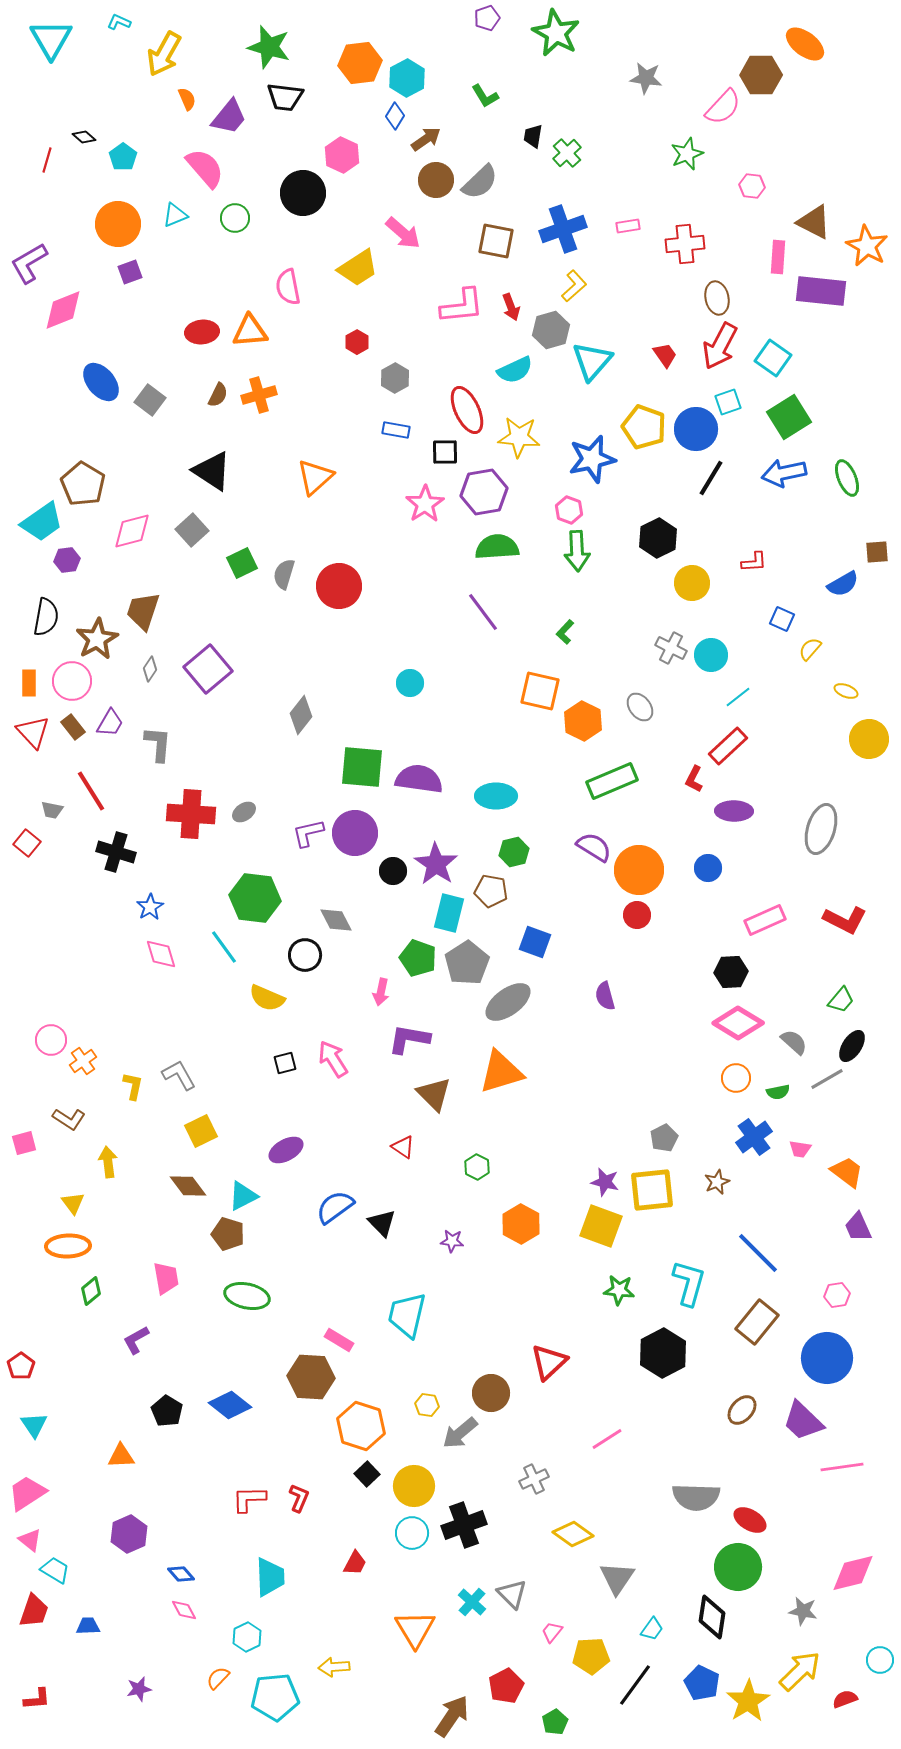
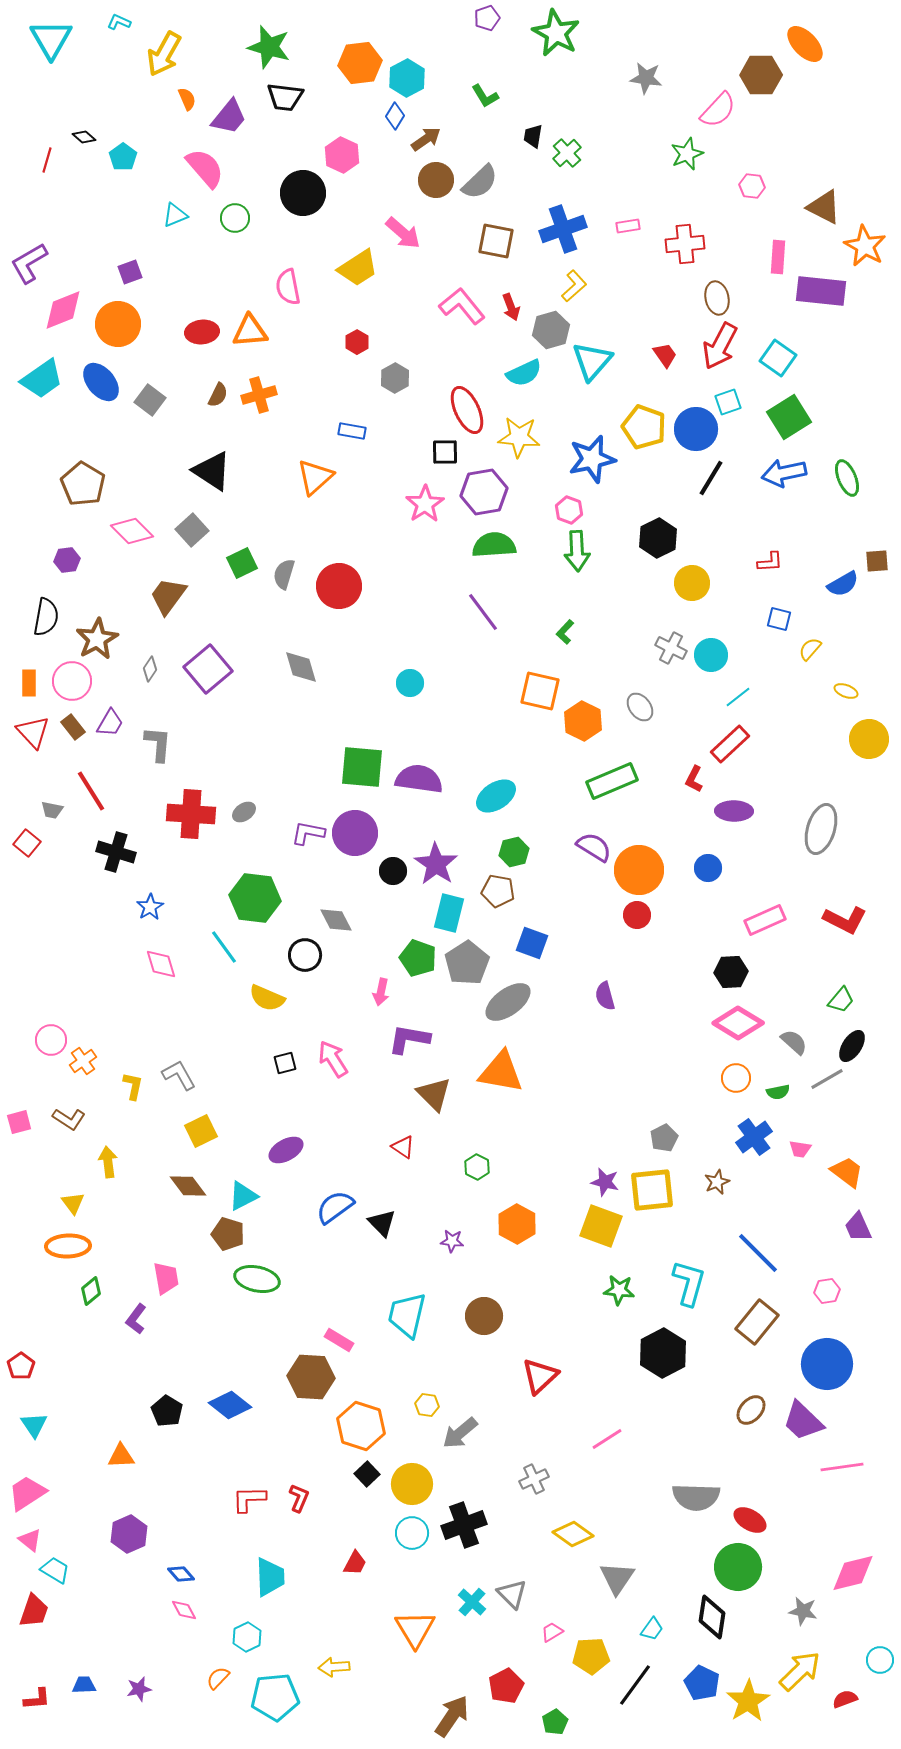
orange ellipse at (805, 44): rotated 9 degrees clockwise
pink semicircle at (723, 107): moved 5 px left, 3 px down
brown triangle at (814, 222): moved 10 px right, 15 px up
orange circle at (118, 224): moved 100 px down
orange star at (867, 246): moved 2 px left
pink L-shape at (462, 306): rotated 123 degrees counterclockwise
cyan square at (773, 358): moved 5 px right
cyan semicircle at (515, 370): moved 9 px right, 3 px down
blue rectangle at (396, 430): moved 44 px left, 1 px down
cyan trapezoid at (42, 522): moved 143 px up
pink diamond at (132, 531): rotated 60 degrees clockwise
green semicircle at (497, 547): moved 3 px left, 2 px up
brown square at (877, 552): moved 9 px down
red L-shape at (754, 562): moved 16 px right
brown trapezoid at (143, 611): moved 25 px right, 15 px up; rotated 18 degrees clockwise
blue square at (782, 619): moved 3 px left; rotated 10 degrees counterclockwise
gray diamond at (301, 715): moved 48 px up; rotated 54 degrees counterclockwise
red rectangle at (728, 746): moved 2 px right, 2 px up
cyan ellipse at (496, 796): rotated 33 degrees counterclockwise
purple L-shape at (308, 833): rotated 24 degrees clockwise
brown pentagon at (491, 891): moved 7 px right
blue square at (535, 942): moved 3 px left, 1 px down
pink diamond at (161, 954): moved 10 px down
orange triangle at (501, 1072): rotated 27 degrees clockwise
pink square at (24, 1143): moved 5 px left, 21 px up
orange hexagon at (521, 1224): moved 4 px left
pink hexagon at (837, 1295): moved 10 px left, 4 px up
green ellipse at (247, 1296): moved 10 px right, 17 px up
purple L-shape at (136, 1340): moved 21 px up; rotated 24 degrees counterclockwise
blue circle at (827, 1358): moved 6 px down
red triangle at (549, 1362): moved 9 px left, 14 px down
brown circle at (491, 1393): moved 7 px left, 77 px up
brown ellipse at (742, 1410): moved 9 px right
yellow circle at (414, 1486): moved 2 px left, 2 px up
blue trapezoid at (88, 1626): moved 4 px left, 59 px down
pink trapezoid at (552, 1632): rotated 20 degrees clockwise
